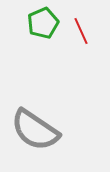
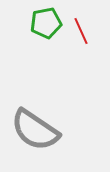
green pentagon: moved 3 px right; rotated 12 degrees clockwise
